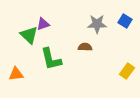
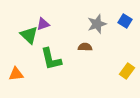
gray star: rotated 18 degrees counterclockwise
